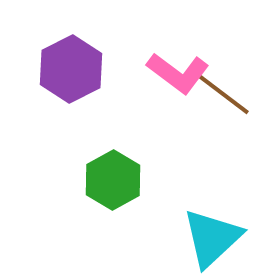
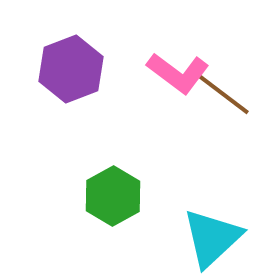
purple hexagon: rotated 6 degrees clockwise
green hexagon: moved 16 px down
